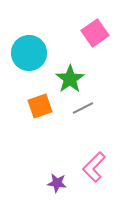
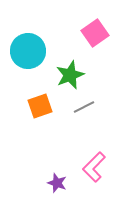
cyan circle: moved 1 px left, 2 px up
green star: moved 4 px up; rotated 12 degrees clockwise
gray line: moved 1 px right, 1 px up
purple star: rotated 12 degrees clockwise
